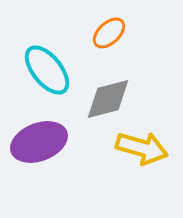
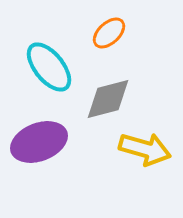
cyan ellipse: moved 2 px right, 3 px up
yellow arrow: moved 3 px right, 1 px down
